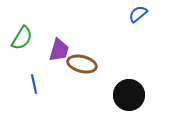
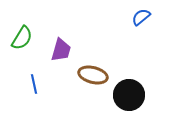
blue semicircle: moved 3 px right, 3 px down
purple trapezoid: moved 2 px right
brown ellipse: moved 11 px right, 11 px down
